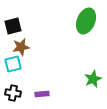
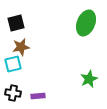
green ellipse: moved 2 px down
black square: moved 3 px right, 3 px up
green star: moved 4 px left
purple rectangle: moved 4 px left, 2 px down
